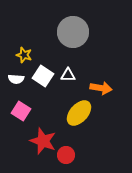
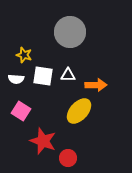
gray circle: moved 3 px left
white square: rotated 25 degrees counterclockwise
orange arrow: moved 5 px left, 3 px up; rotated 10 degrees counterclockwise
yellow ellipse: moved 2 px up
red circle: moved 2 px right, 3 px down
